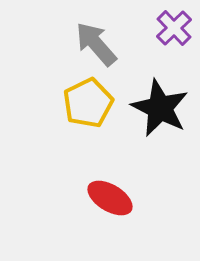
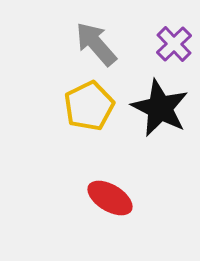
purple cross: moved 16 px down
yellow pentagon: moved 1 px right, 3 px down
